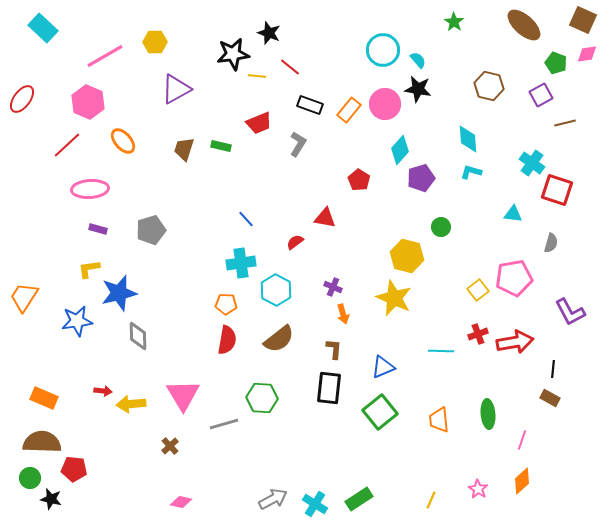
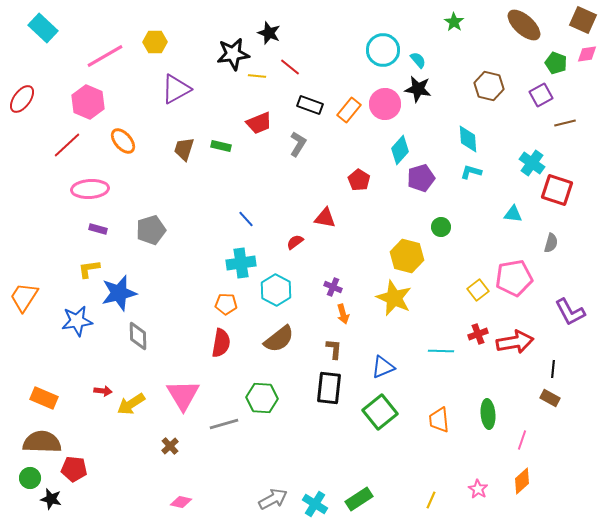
red semicircle at (227, 340): moved 6 px left, 3 px down
yellow arrow at (131, 404): rotated 28 degrees counterclockwise
